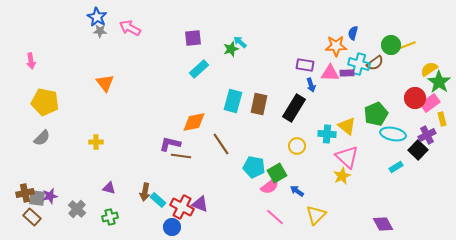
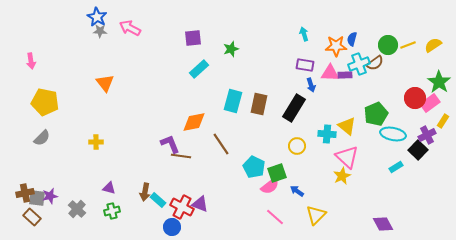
blue semicircle at (353, 33): moved 1 px left, 6 px down
cyan arrow at (240, 42): moved 64 px right, 8 px up; rotated 32 degrees clockwise
green circle at (391, 45): moved 3 px left
cyan cross at (359, 64): rotated 35 degrees counterclockwise
yellow semicircle at (429, 69): moved 4 px right, 24 px up
purple rectangle at (347, 73): moved 2 px left, 2 px down
yellow rectangle at (442, 119): moved 1 px right, 2 px down; rotated 48 degrees clockwise
purple L-shape at (170, 144): rotated 55 degrees clockwise
cyan pentagon at (254, 167): rotated 15 degrees clockwise
green square at (277, 173): rotated 12 degrees clockwise
green cross at (110, 217): moved 2 px right, 6 px up
